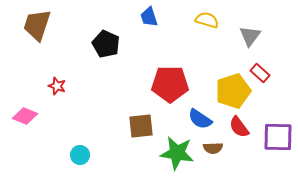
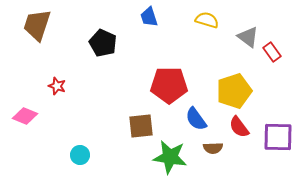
gray triangle: moved 2 px left, 1 px down; rotated 30 degrees counterclockwise
black pentagon: moved 3 px left, 1 px up
red rectangle: moved 12 px right, 21 px up; rotated 12 degrees clockwise
red pentagon: moved 1 px left, 1 px down
yellow pentagon: moved 1 px right
blue semicircle: moved 4 px left; rotated 20 degrees clockwise
green star: moved 7 px left, 4 px down
